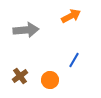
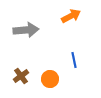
blue line: rotated 42 degrees counterclockwise
brown cross: moved 1 px right
orange circle: moved 1 px up
